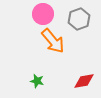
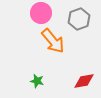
pink circle: moved 2 px left, 1 px up
